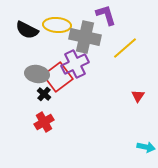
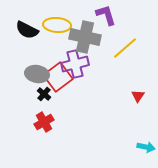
purple cross: rotated 12 degrees clockwise
